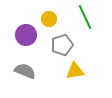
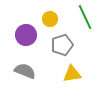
yellow circle: moved 1 px right
yellow triangle: moved 3 px left, 3 px down
